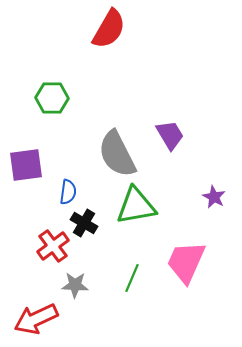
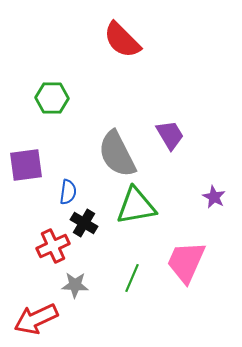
red semicircle: moved 13 px right, 11 px down; rotated 105 degrees clockwise
red cross: rotated 12 degrees clockwise
